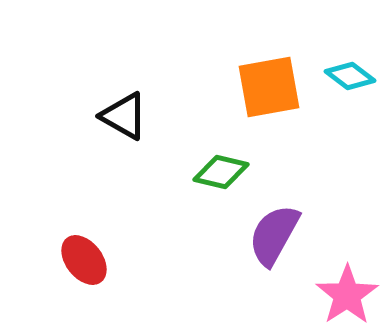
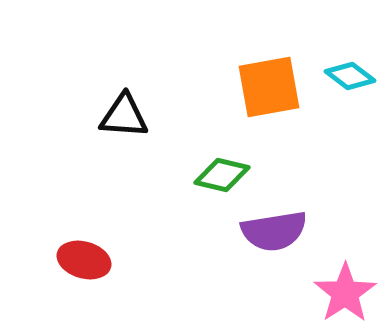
black triangle: rotated 26 degrees counterclockwise
green diamond: moved 1 px right, 3 px down
purple semicircle: moved 4 px up; rotated 128 degrees counterclockwise
red ellipse: rotated 36 degrees counterclockwise
pink star: moved 2 px left, 2 px up
